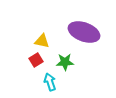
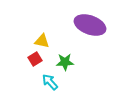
purple ellipse: moved 6 px right, 7 px up
red square: moved 1 px left, 1 px up
cyan arrow: rotated 24 degrees counterclockwise
